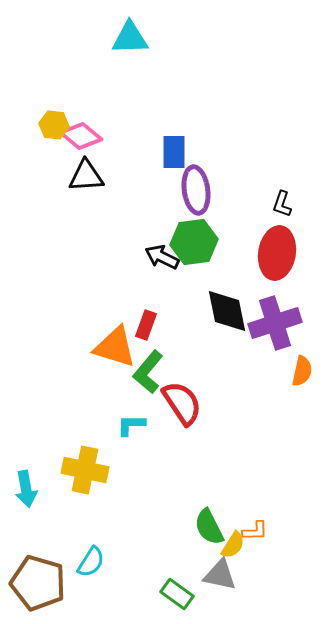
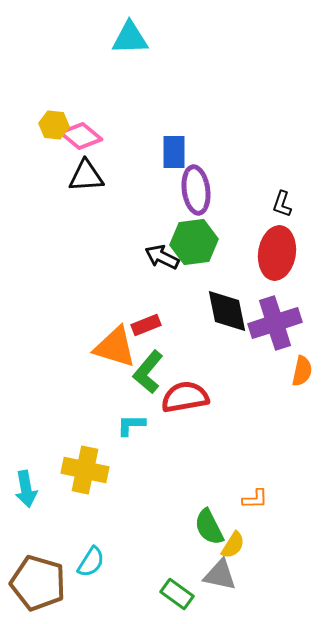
red rectangle: rotated 48 degrees clockwise
red semicircle: moved 3 px right, 6 px up; rotated 66 degrees counterclockwise
orange L-shape: moved 32 px up
